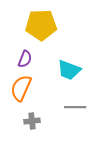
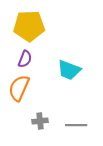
yellow pentagon: moved 12 px left, 1 px down
orange semicircle: moved 2 px left
gray line: moved 1 px right, 18 px down
gray cross: moved 8 px right
